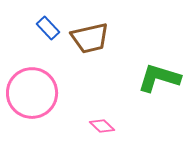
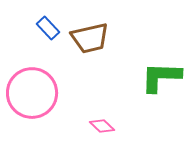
green L-shape: moved 2 px right, 1 px up; rotated 15 degrees counterclockwise
